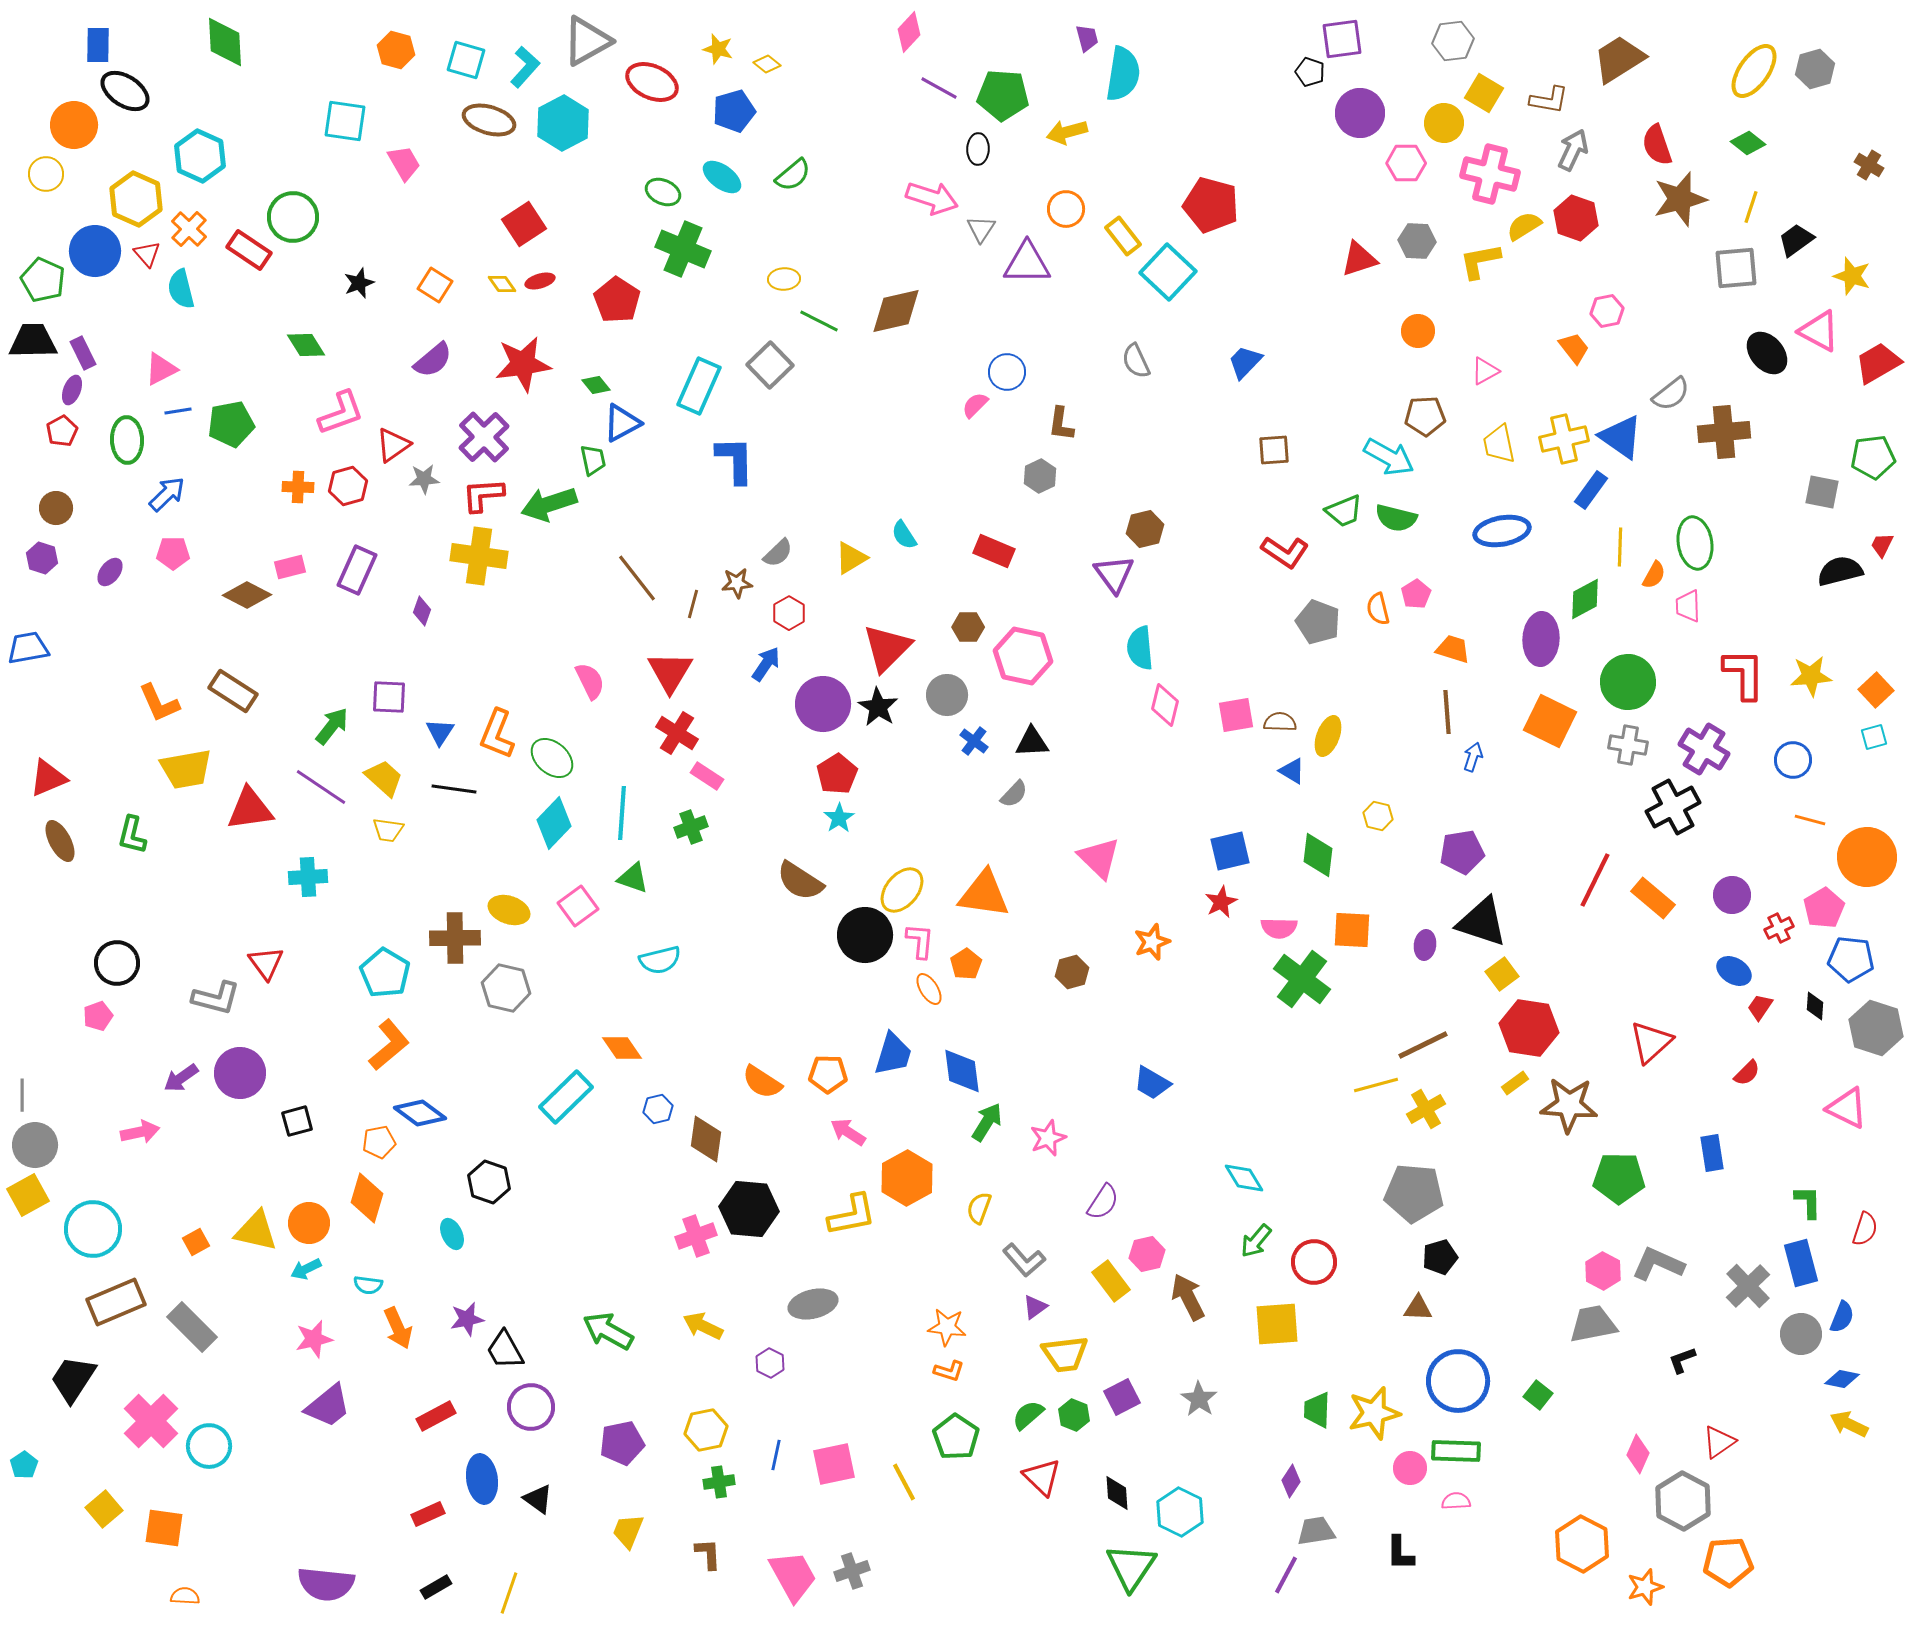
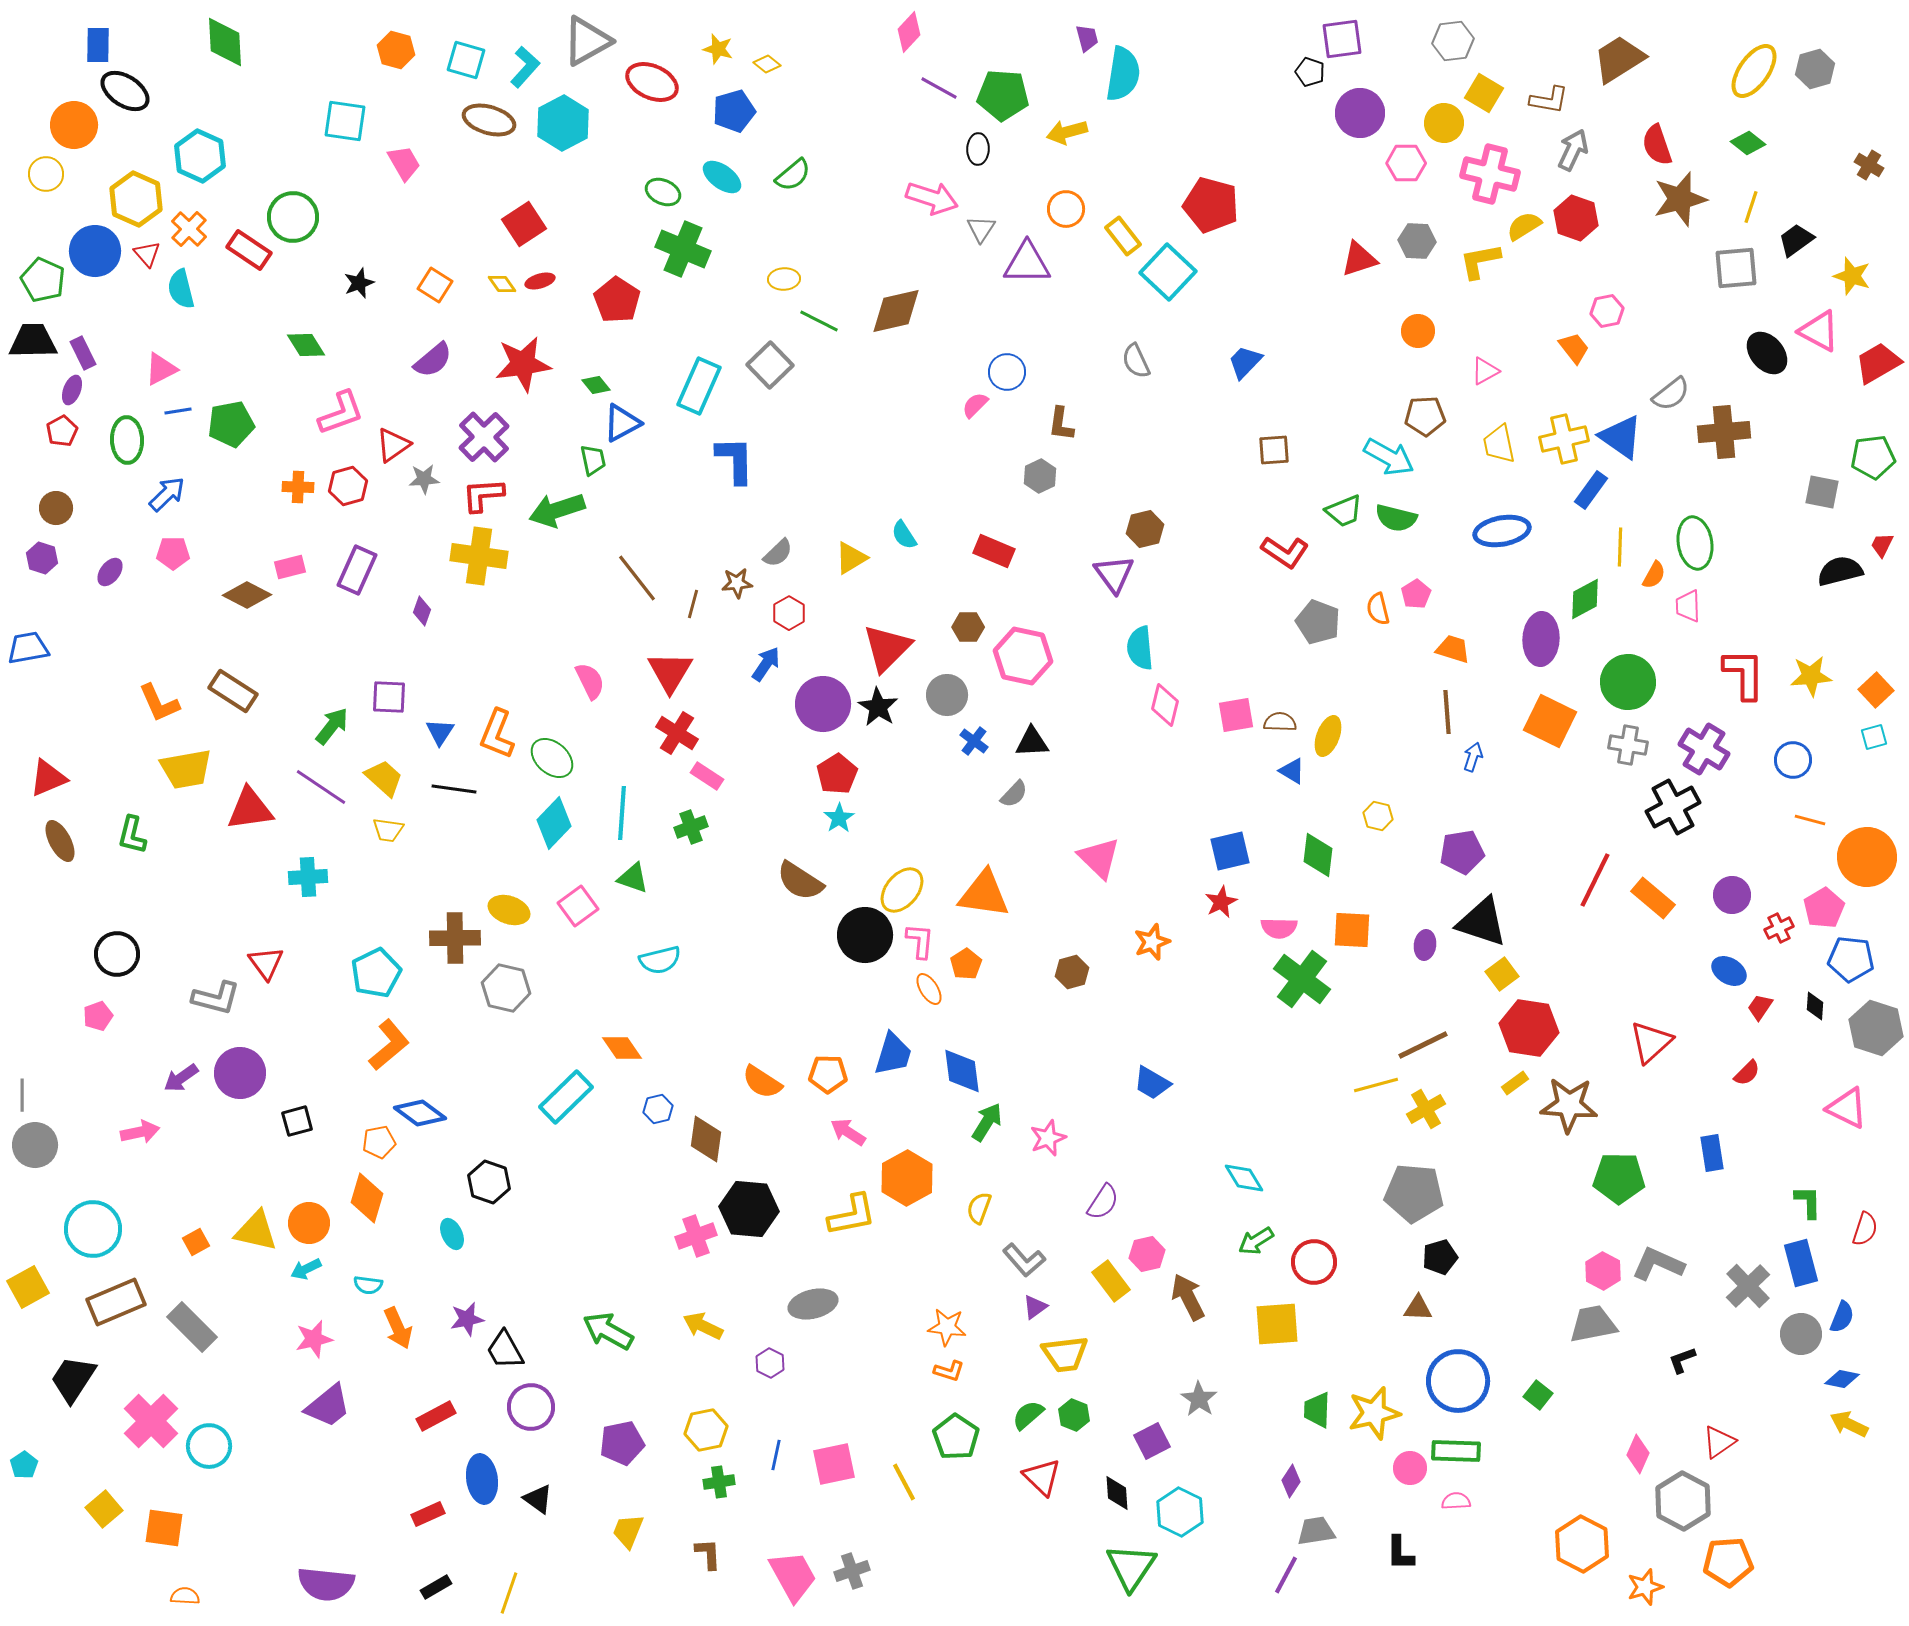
green arrow at (549, 504): moved 8 px right, 6 px down
black circle at (117, 963): moved 9 px up
blue ellipse at (1734, 971): moved 5 px left
cyan pentagon at (385, 973): moved 9 px left; rotated 15 degrees clockwise
yellow square at (28, 1195): moved 92 px down
green arrow at (1256, 1241): rotated 18 degrees clockwise
purple square at (1122, 1397): moved 30 px right, 44 px down
